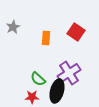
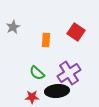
orange rectangle: moved 2 px down
green semicircle: moved 1 px left, 6 px up
black ellipse: rotated 70 degrees clockwise
